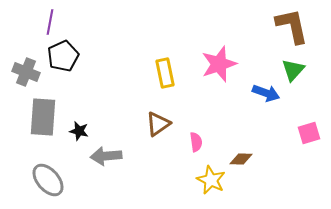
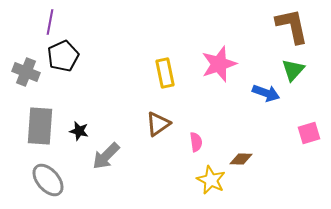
gray rectangle: moved 3 px left, 9 px down
gray arrow: rotated 40 degrees counterclockwise
